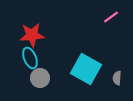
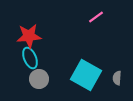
pink line: moved 15 px left
red star: moved 3 px left, 1 px down
cyan square: moved 6 px down
gray circle: moved 1 px left, 1 px down
